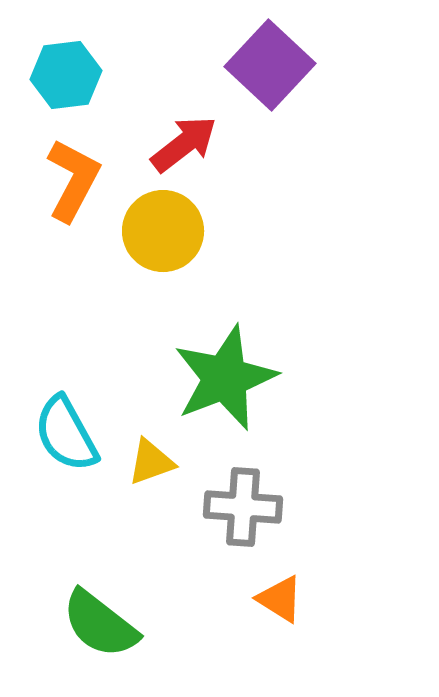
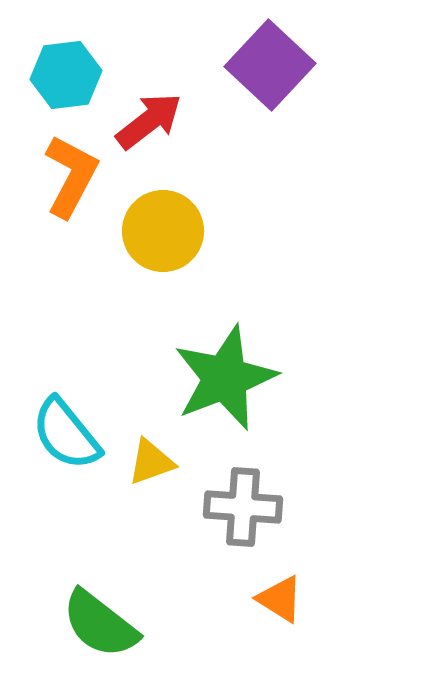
red arrow: moved 35 px left, 23 px up
orange L-shape: moved 2 px left, 4 px up
cyan semicircle: rotated 10 degrees counterclockwise
